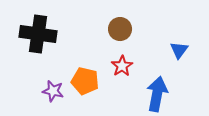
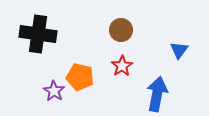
brown circle: moved 1 px right, 1 px down
orange pentagon: moved 5 px left, 4 px up
purple star: moved 1 px right; rotated 20 degrees clockwise
